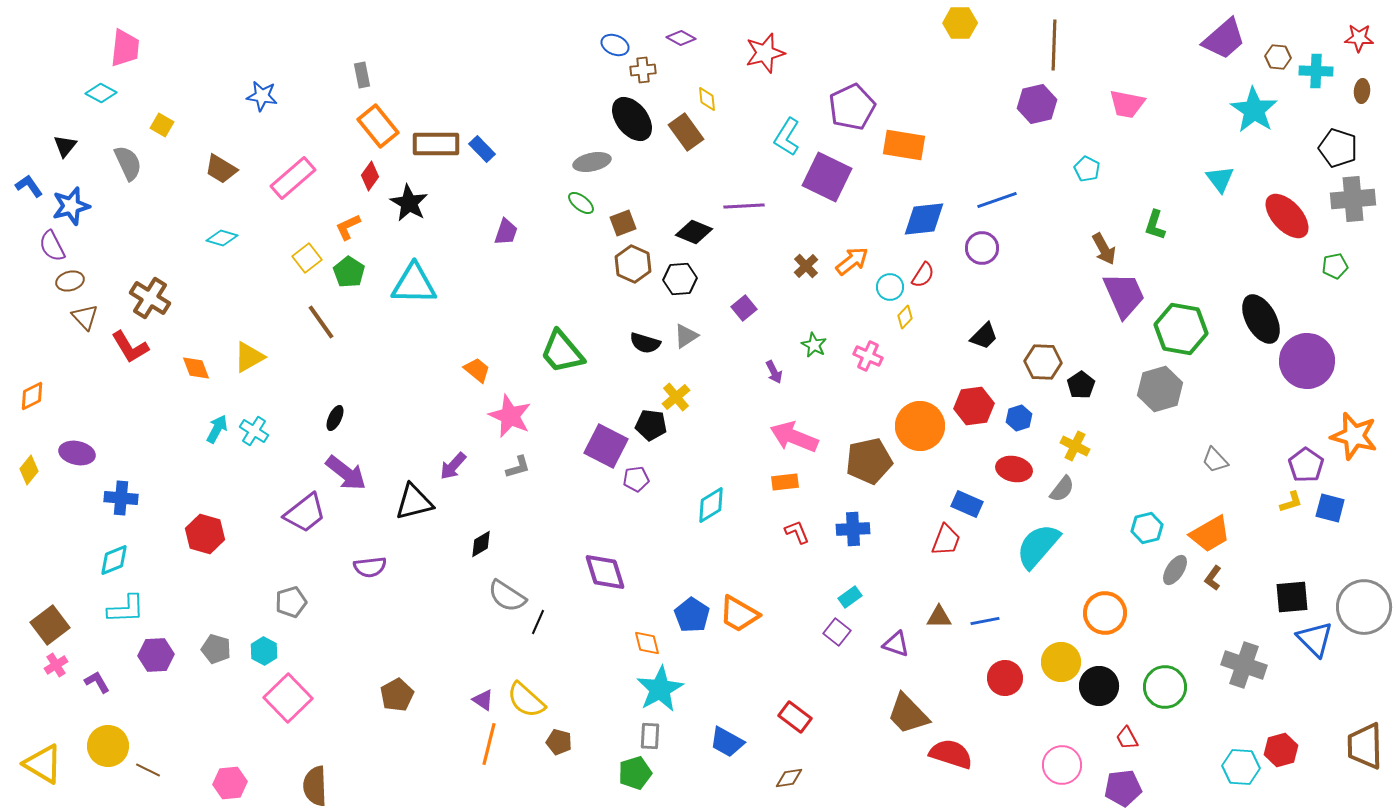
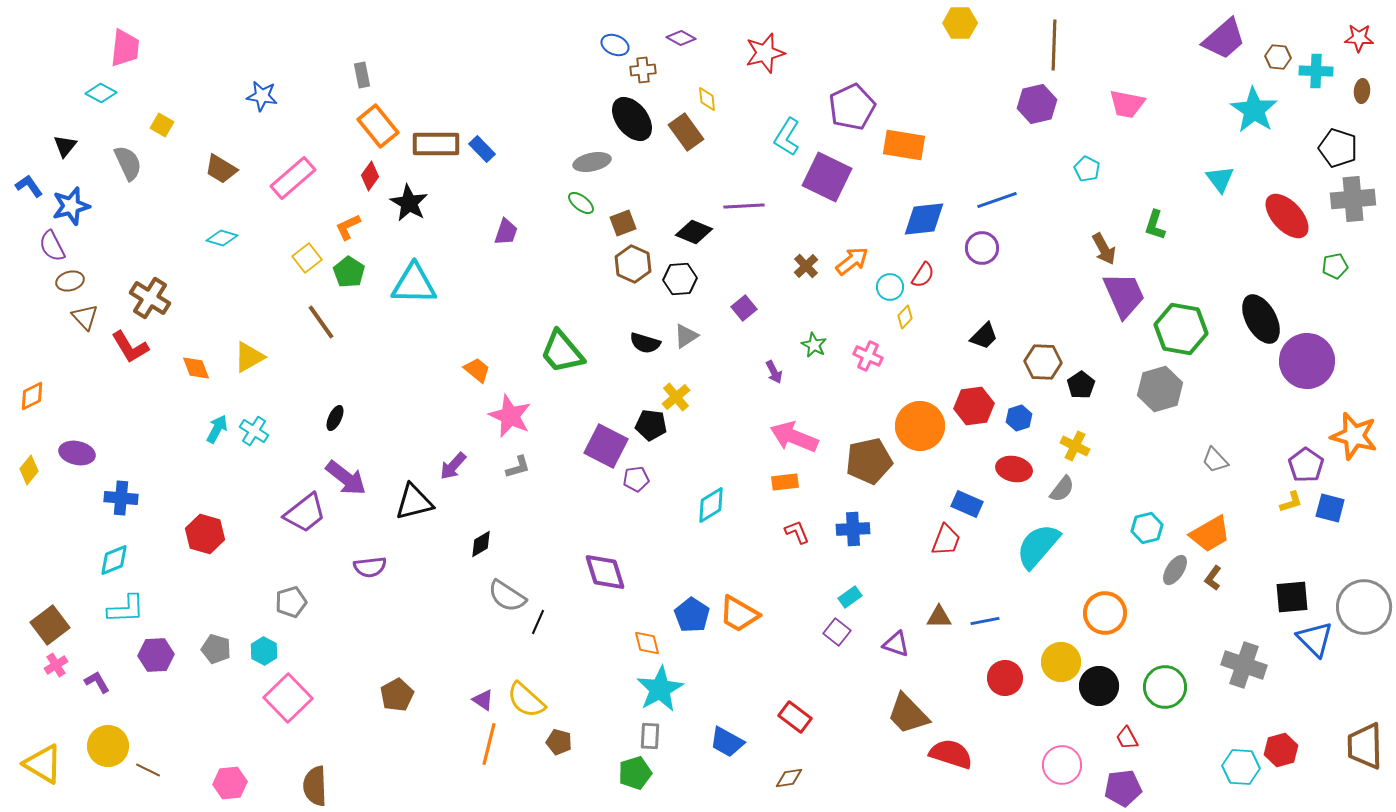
purple arrow at (346, 473): moved 5 px down
